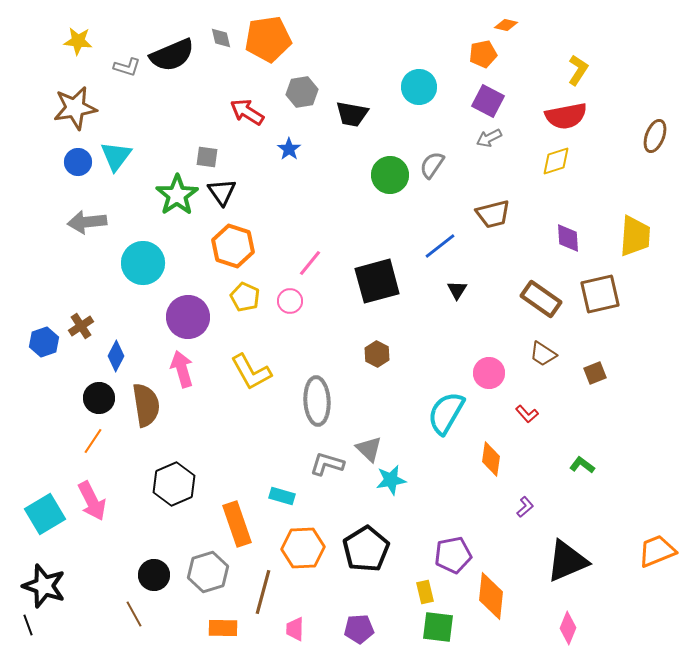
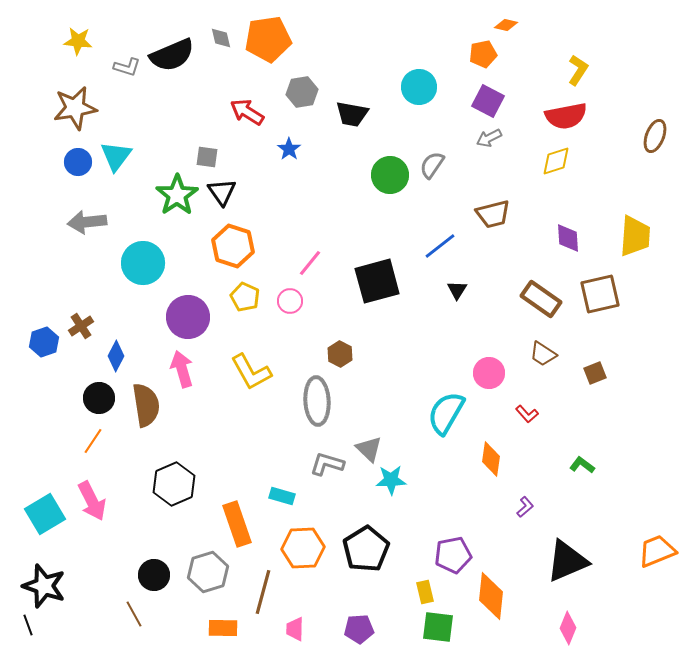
brown hexagon at (377, 354): moved 37 px left
cyan star at (391, 480): rotated 8 degrees clockwise
